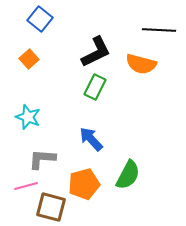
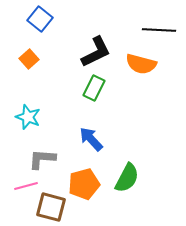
green rectangle: moved 1 px left, 1 px down
green semicircle: moved 1 px left, 3 px down
